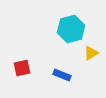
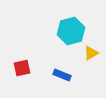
cyan hexagon: moved 2 px down
